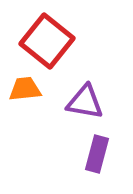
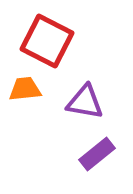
red square: rotated 12 degrees counterclockwise
purple rectangle: rotated 36 degrees clockwise
